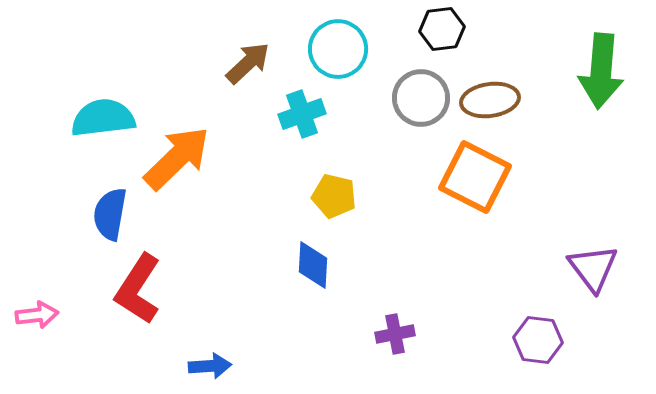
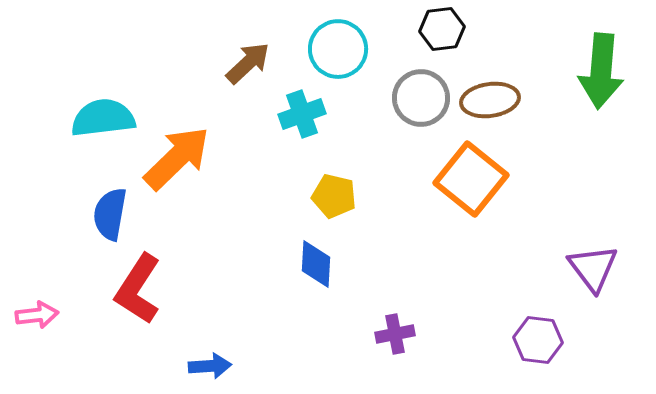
orange square: moved 4 px left, 2 px down; rotated 12 degrees clockwise
blue diamond: moved 3 px right, 1 px up
